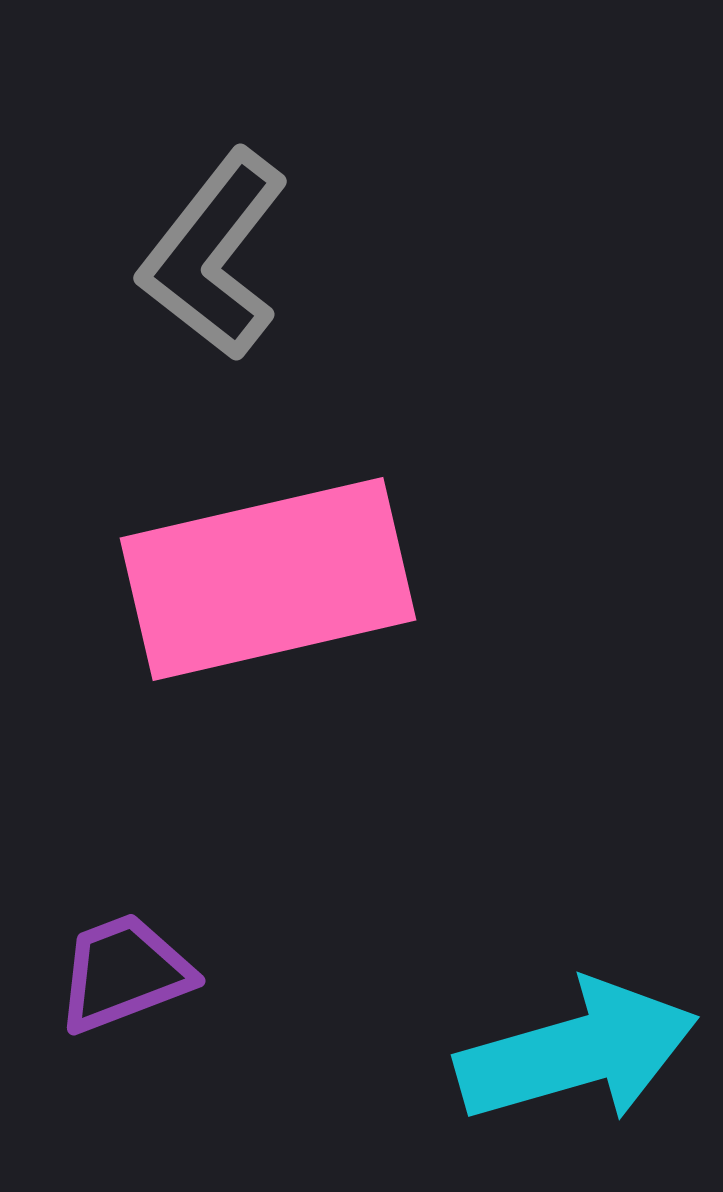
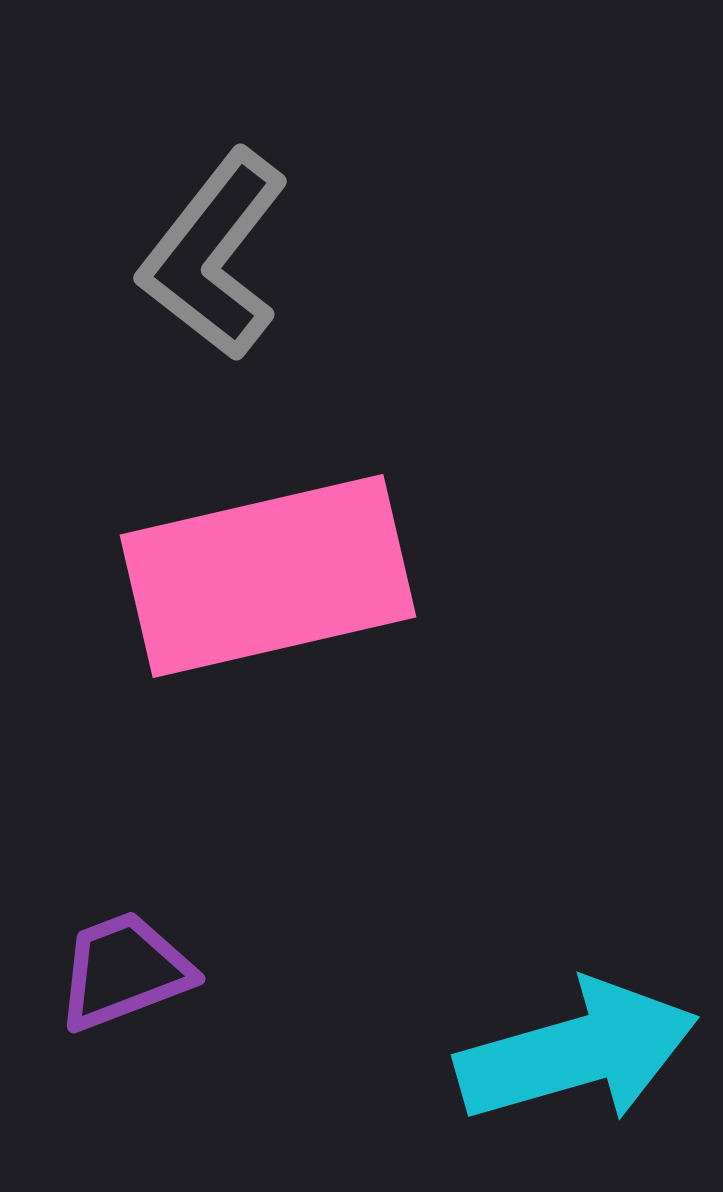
pink rectangle: moved 3 px up
purple trapezoid: moved 2 px up
